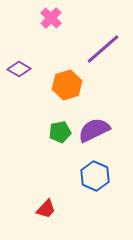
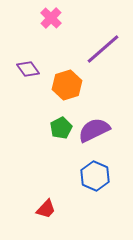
purple diamond: moved 9 px right; rotated 25 degrees clockwise
green pentagon: moved 1 px right, 4 px up; rotated 15 degrees counterclockwise
